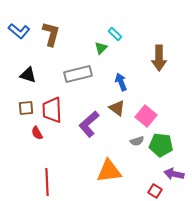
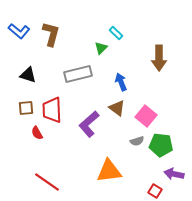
cyan rectangle: moved 1 px right, 1 px up
red line: rotated 52 degrees counterclockwise
